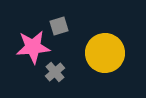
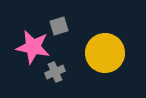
pink star: rotated 16 degrees clockwise
gray cross: rotated 18 degrees clockwise
